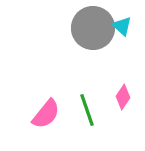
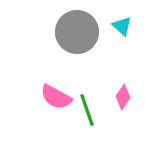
gray circle: moved 16 px left, 4 px down
pink semicircle: moved 10 px right, 17 px up; rotated 80 degrees clockwise
